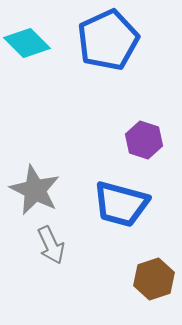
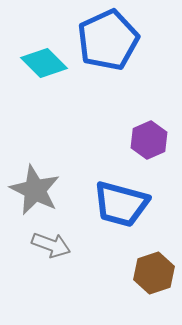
cyan diamond: moved 17 px right, 20 px down
purple hexagon: moved 5 px right; rotated 18 degrees clockwise
gray arrow: rotated 45 degrees counterclockwise
brown hexagon: moved 6 px up
